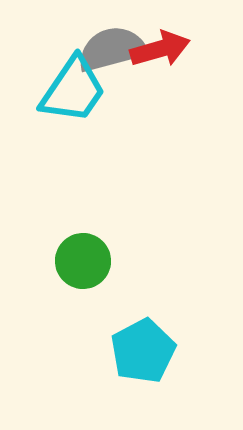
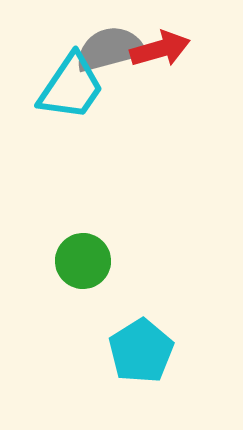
gray semicircle: moved 2 px left
cyan trapezoid: moved 2 px left, 3 px up
cyan pentagon: moved 2 px left; rotated 4 degrees counterclockwise
